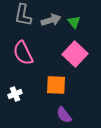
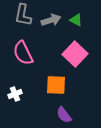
green triangle: moved 2 px right, 2 px up; rotated 24 degrees counterclockwise
